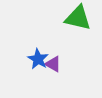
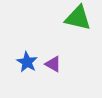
blue star: moved 11 px left, 3 px down
